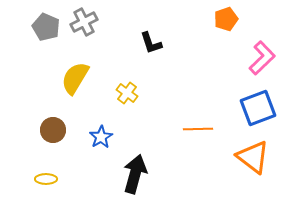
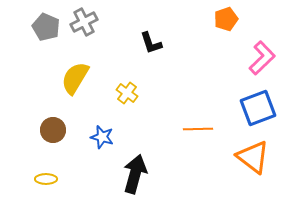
blue star: moved 1 px right; rotated 25 degrees counterclockwise
